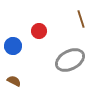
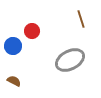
red circle: moved 7 px left
